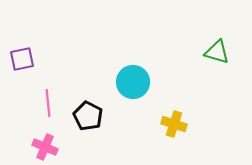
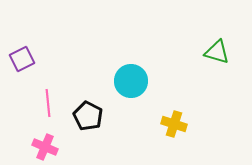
purple square: rotated 15 degrees counterclockwise
cyan circle: moved 2 px left, 1 px up
